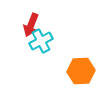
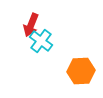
cyan cross: rotated 25 degrees counterclockwise
